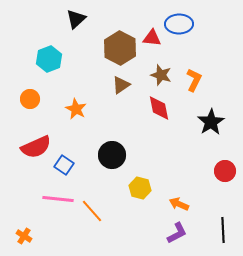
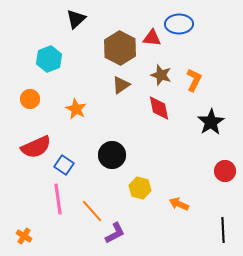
pink line: rotated 76 degrees clockwise
purple L-shape: moved 62 px left
